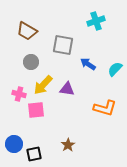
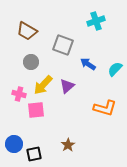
gray square: rotated 10 degrees clockwise
purple triangle: moved 3 px up; rotated 49 degrees counterclockwise
